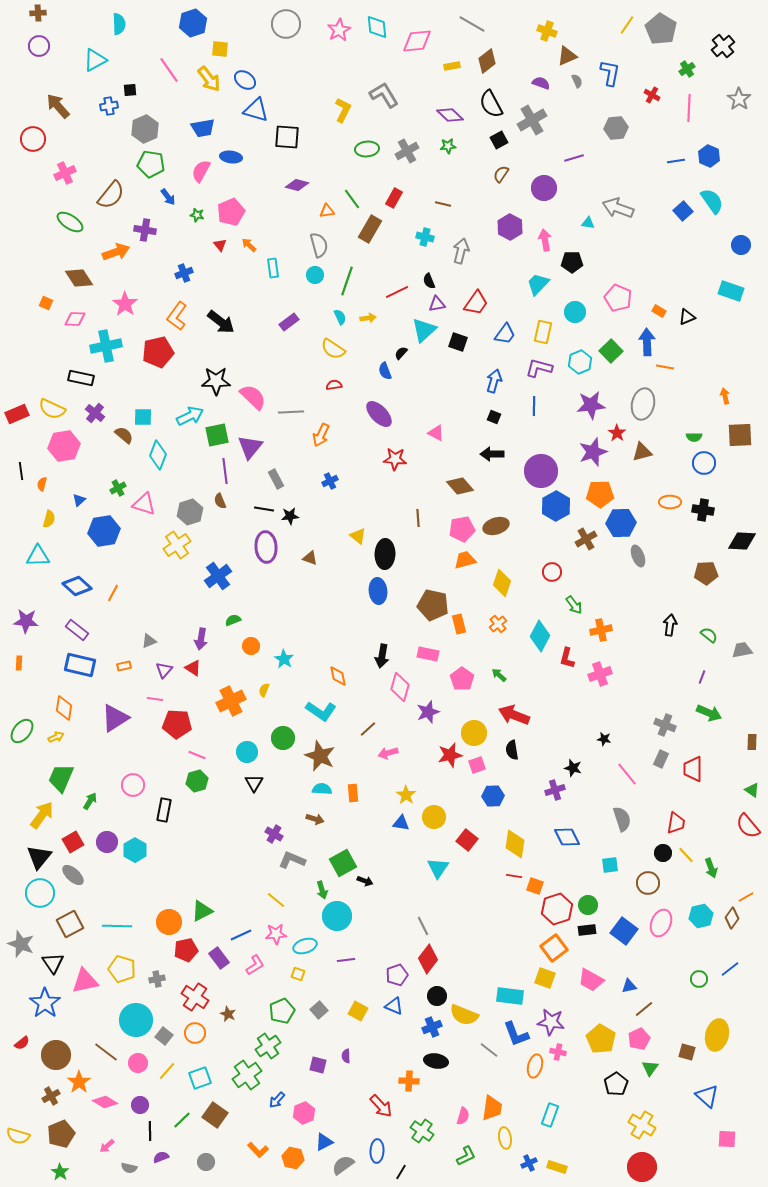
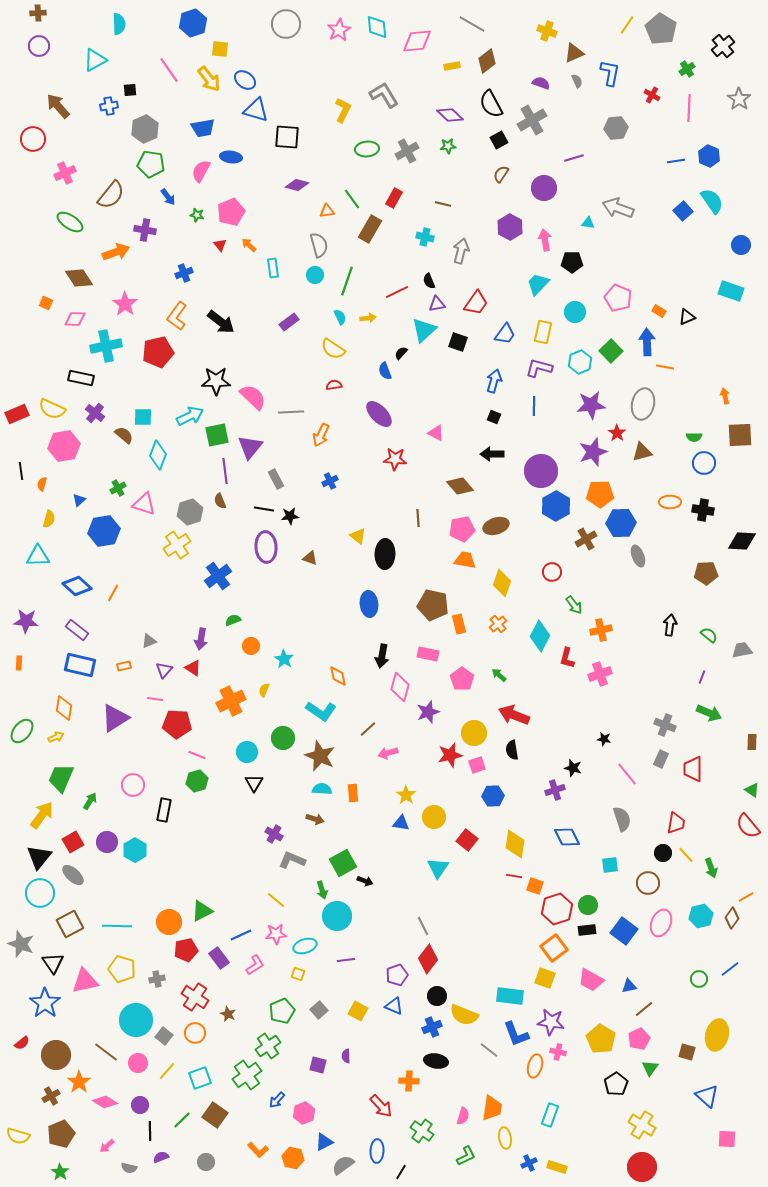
brown triangle at (567, 56): moved 7 px right, 3 px up
orange trapezoid at (465, 560): rotated 25 degrees clockwise
blue ellipse at (378, 591): moved 9 px left, 13 px down
